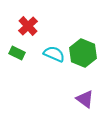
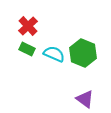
green rectangle: moved 10 px right, 4 px up
